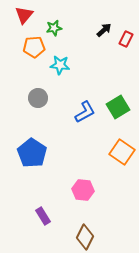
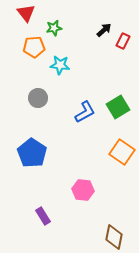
red triangle: moved 2 px right, 2 px up; rotated 18 degrees counterclockwise
red rectangle: moved 3 px left, 2 px down
brown diamond: moved 29 px right; rotated 15 degrees counterclockwise
